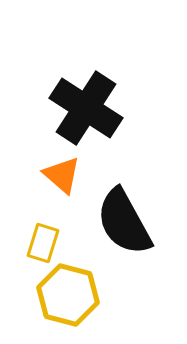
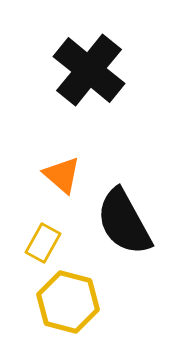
black cross: moved 3 px right, 38 px up; rotated 6 degrees clockwise
yellow rectangle: rotated 12 degrees clockwise
yellow hexagon: moved 7 px down
